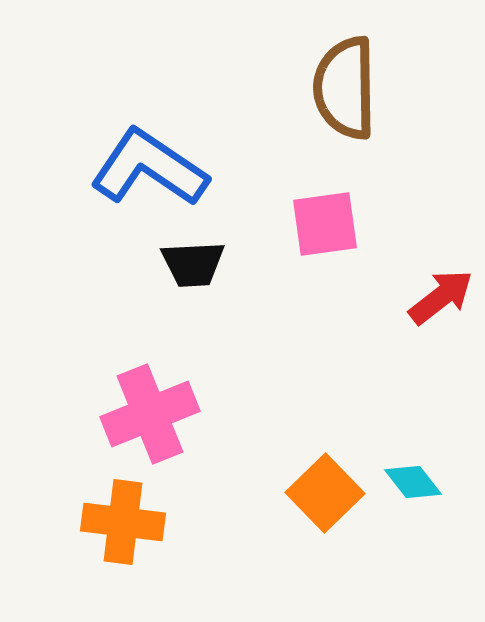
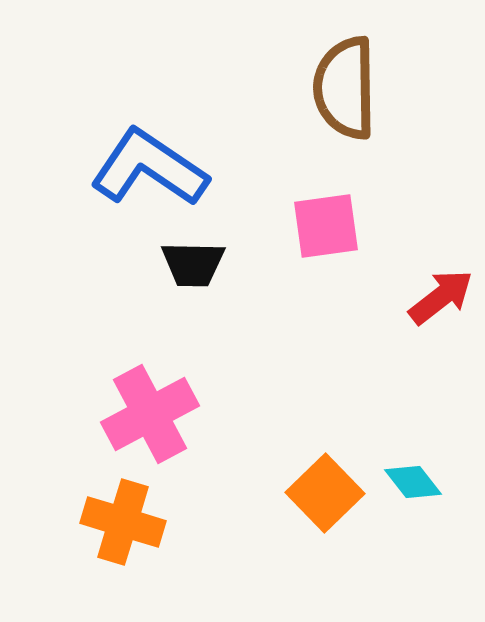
pink square: moved 1 px right, 2 px down
black trapezoid: rotated 4 degrees clockwise
pink cross: rotated 6 degrees counterclockwise
orange cross: rotated 10 degrees clockwise
